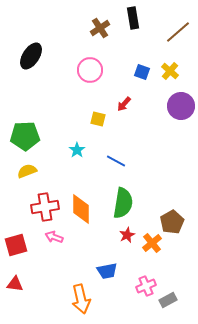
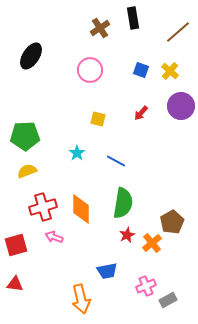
blue square: moved 1 px left, 2 px up
red arrow: moved 17 px right, 9 px down
cyan star: moved 3 px down
red cross: moved 2 px left; rotated 8 degrees counterclockwise
